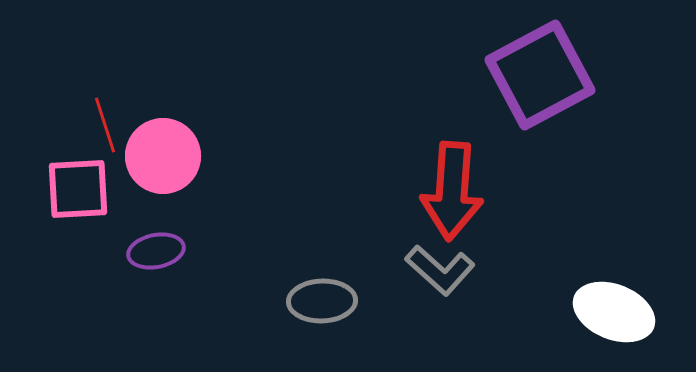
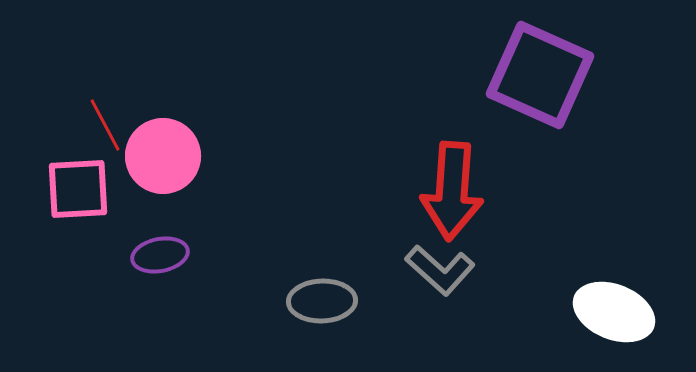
purple square: rotated 38 degrees counterclockwise
red line: rotated 10 degrees counterclockwise
purple ellipse: moved 4 px right, 4 px down
